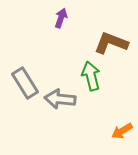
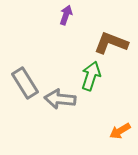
purple arrow: moved 5 px right, 3 px up
green arrow: rotated 32 degrees clockwise
orange arrow: moved 2 px left
